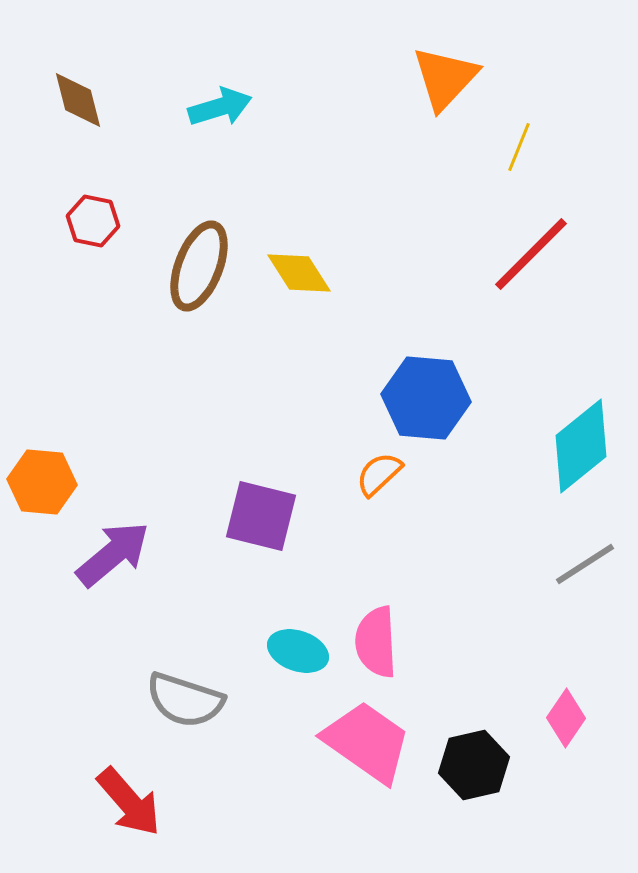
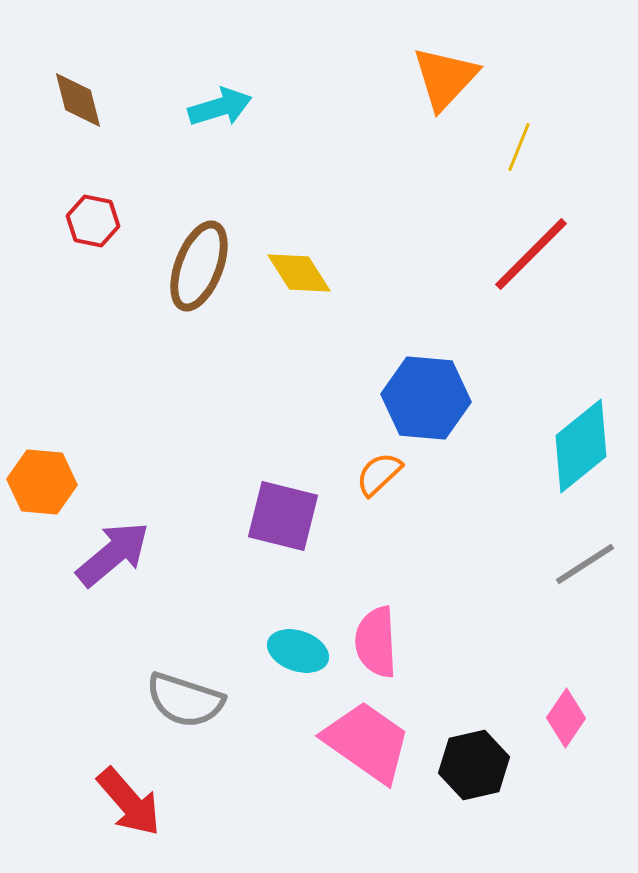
purple square: moved 22 px right
